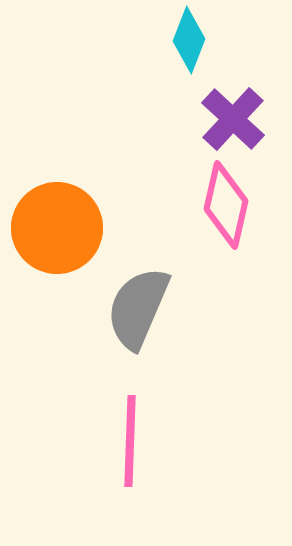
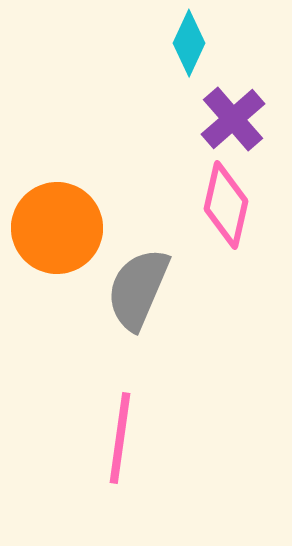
cyan diamond: moved 3 px down; rotated 4 degrees clockwise
purple cross: rotated 6 degrees clockwise
gray semicircle: moved 19 px up
pink line: moved 10 px left, 3 px up; rotated 6 degrees clockwise
